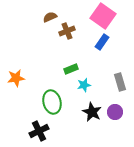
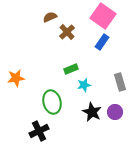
brown cross: moved 1 px down; rotated 21 degrees counterclockwise
